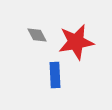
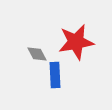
gray diamond: moved 19 px down
